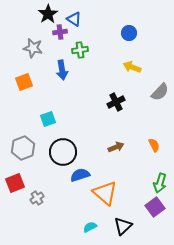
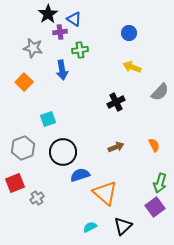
orange square: rotated 24 degrees counterclockwise
